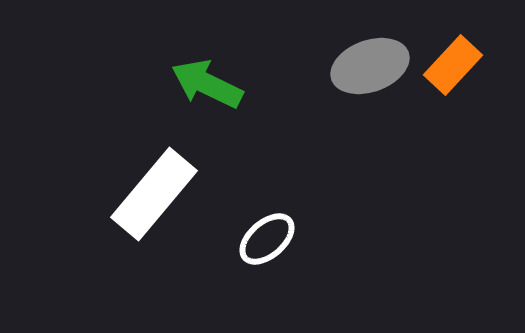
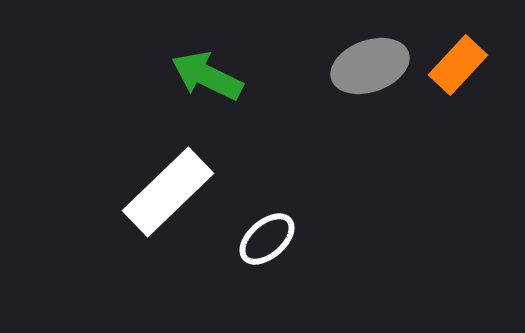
orange rectangle: moved 5 px right
green arrow: moved 8 px up
white rectangle: moved 14 px right, 2 px up; rotated 6 degrees clockwise
